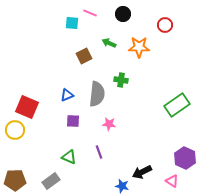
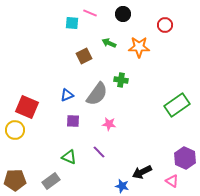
gray semicircle: rotated 30 degrees clockwise
purple line: rotated 24 degrees counterclockwise
